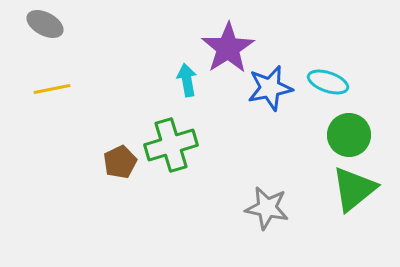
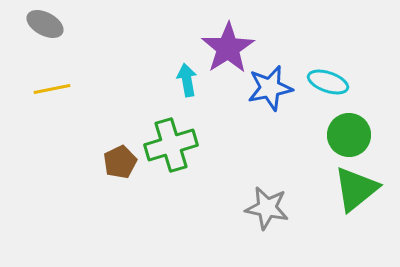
green triangle: moved 2 px right
